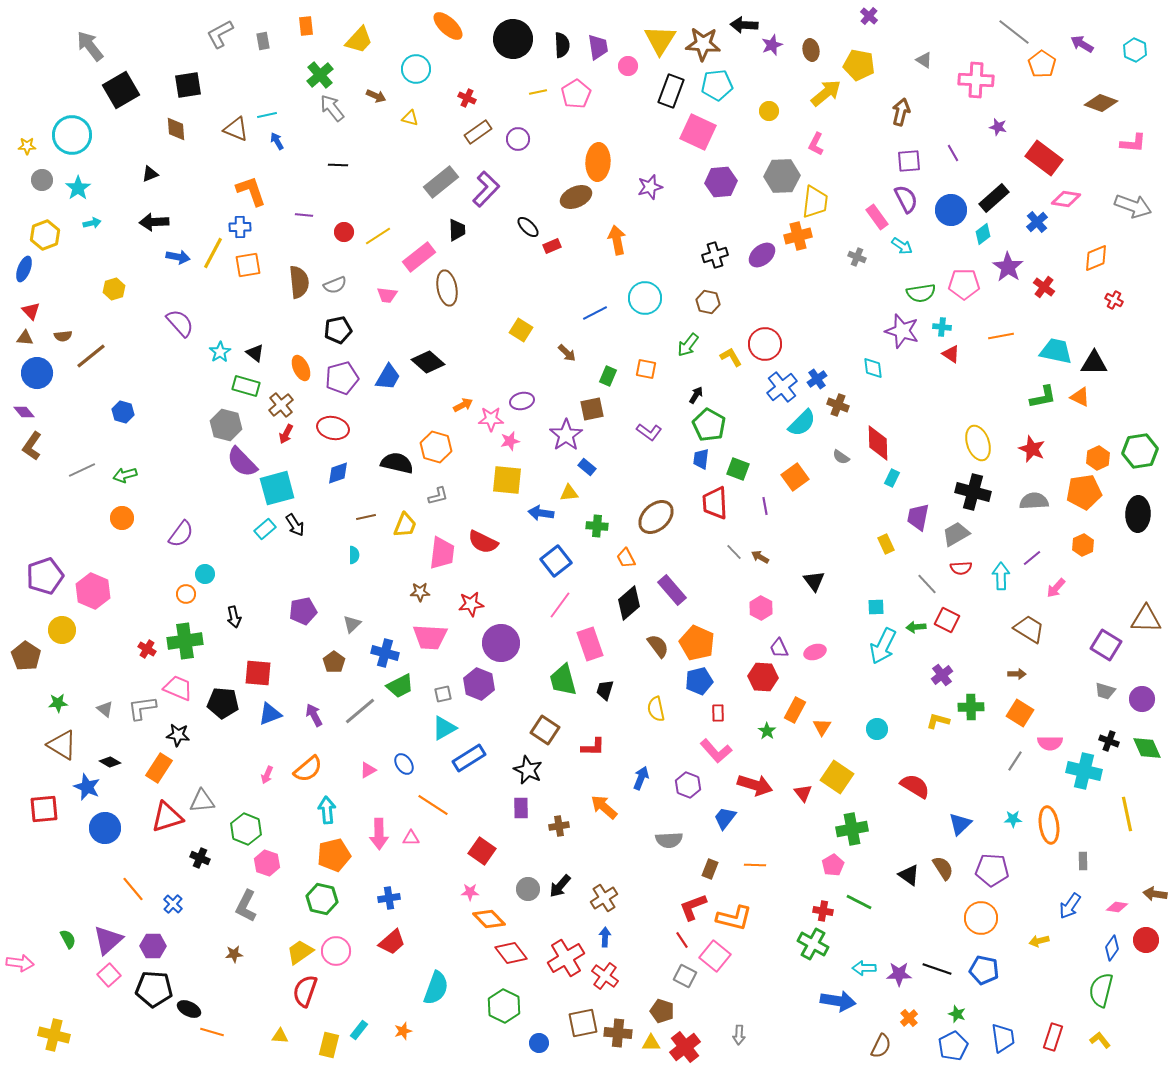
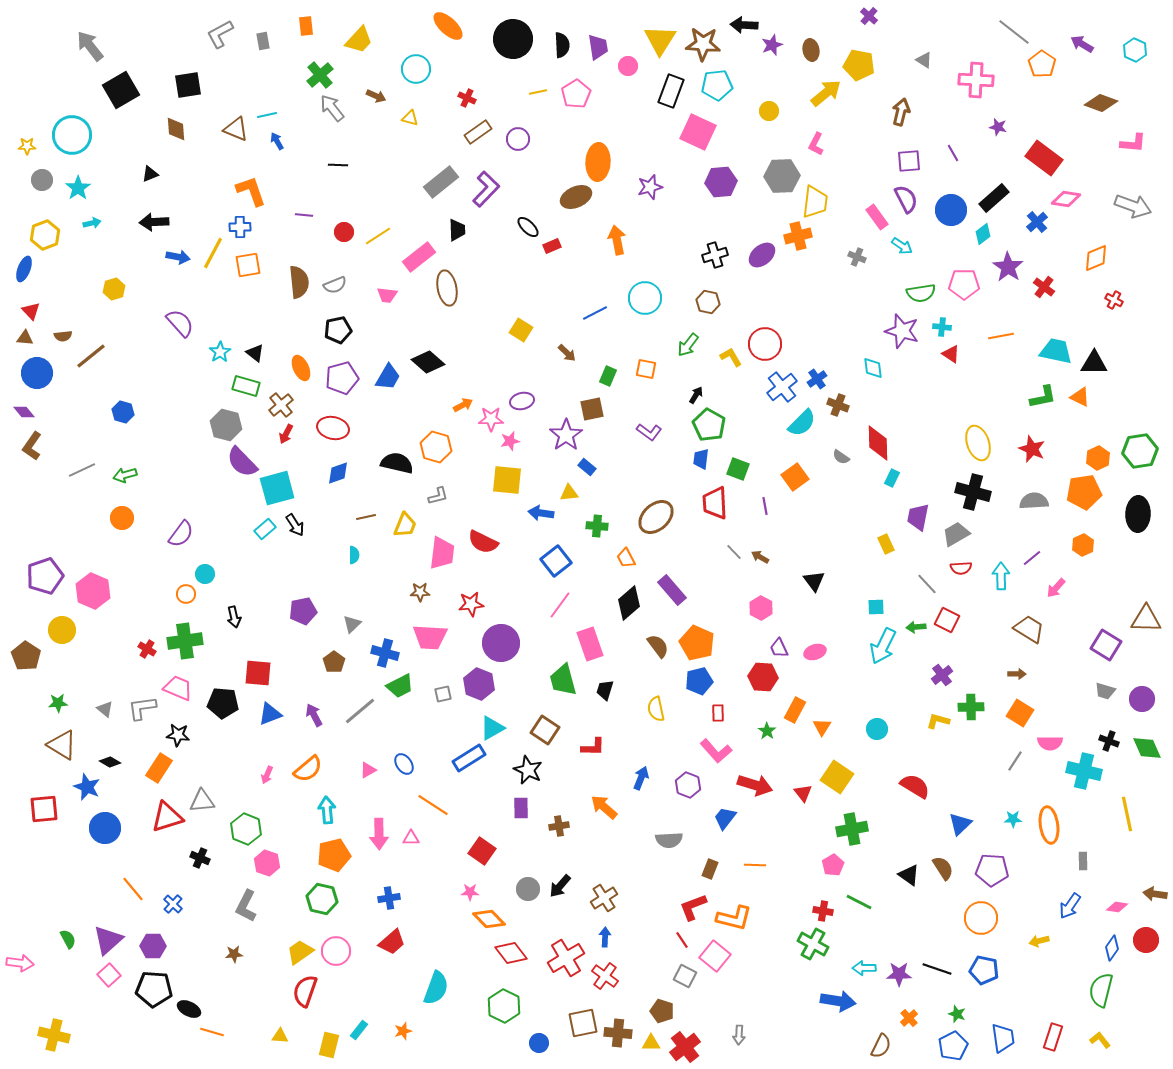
cyan triangle at (444, 728): moved 48 px right
